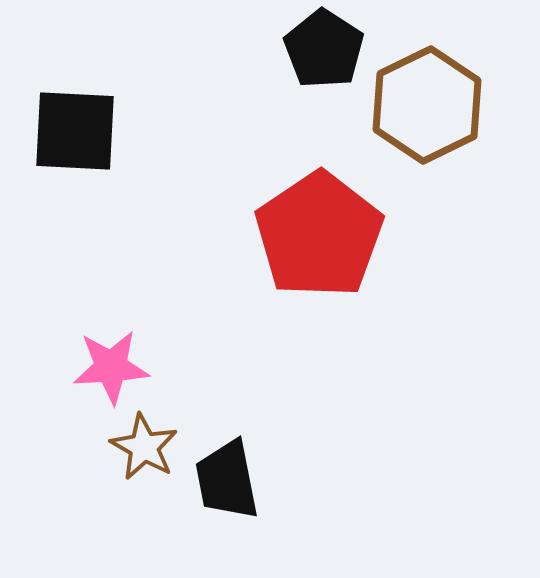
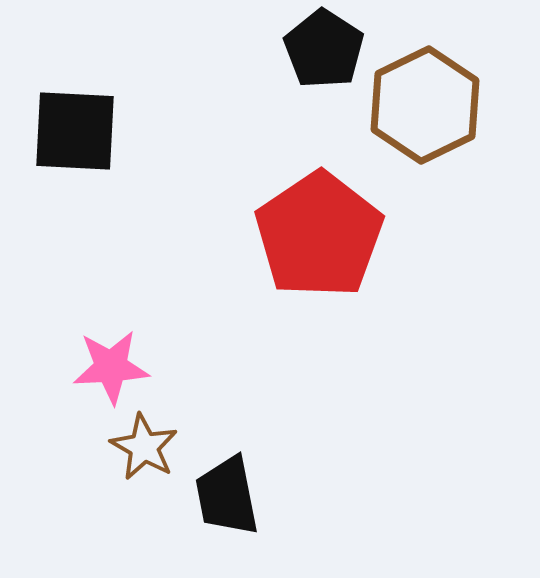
brown hexagon: moved 2 px left
black trapezoid: moved 16 px down
